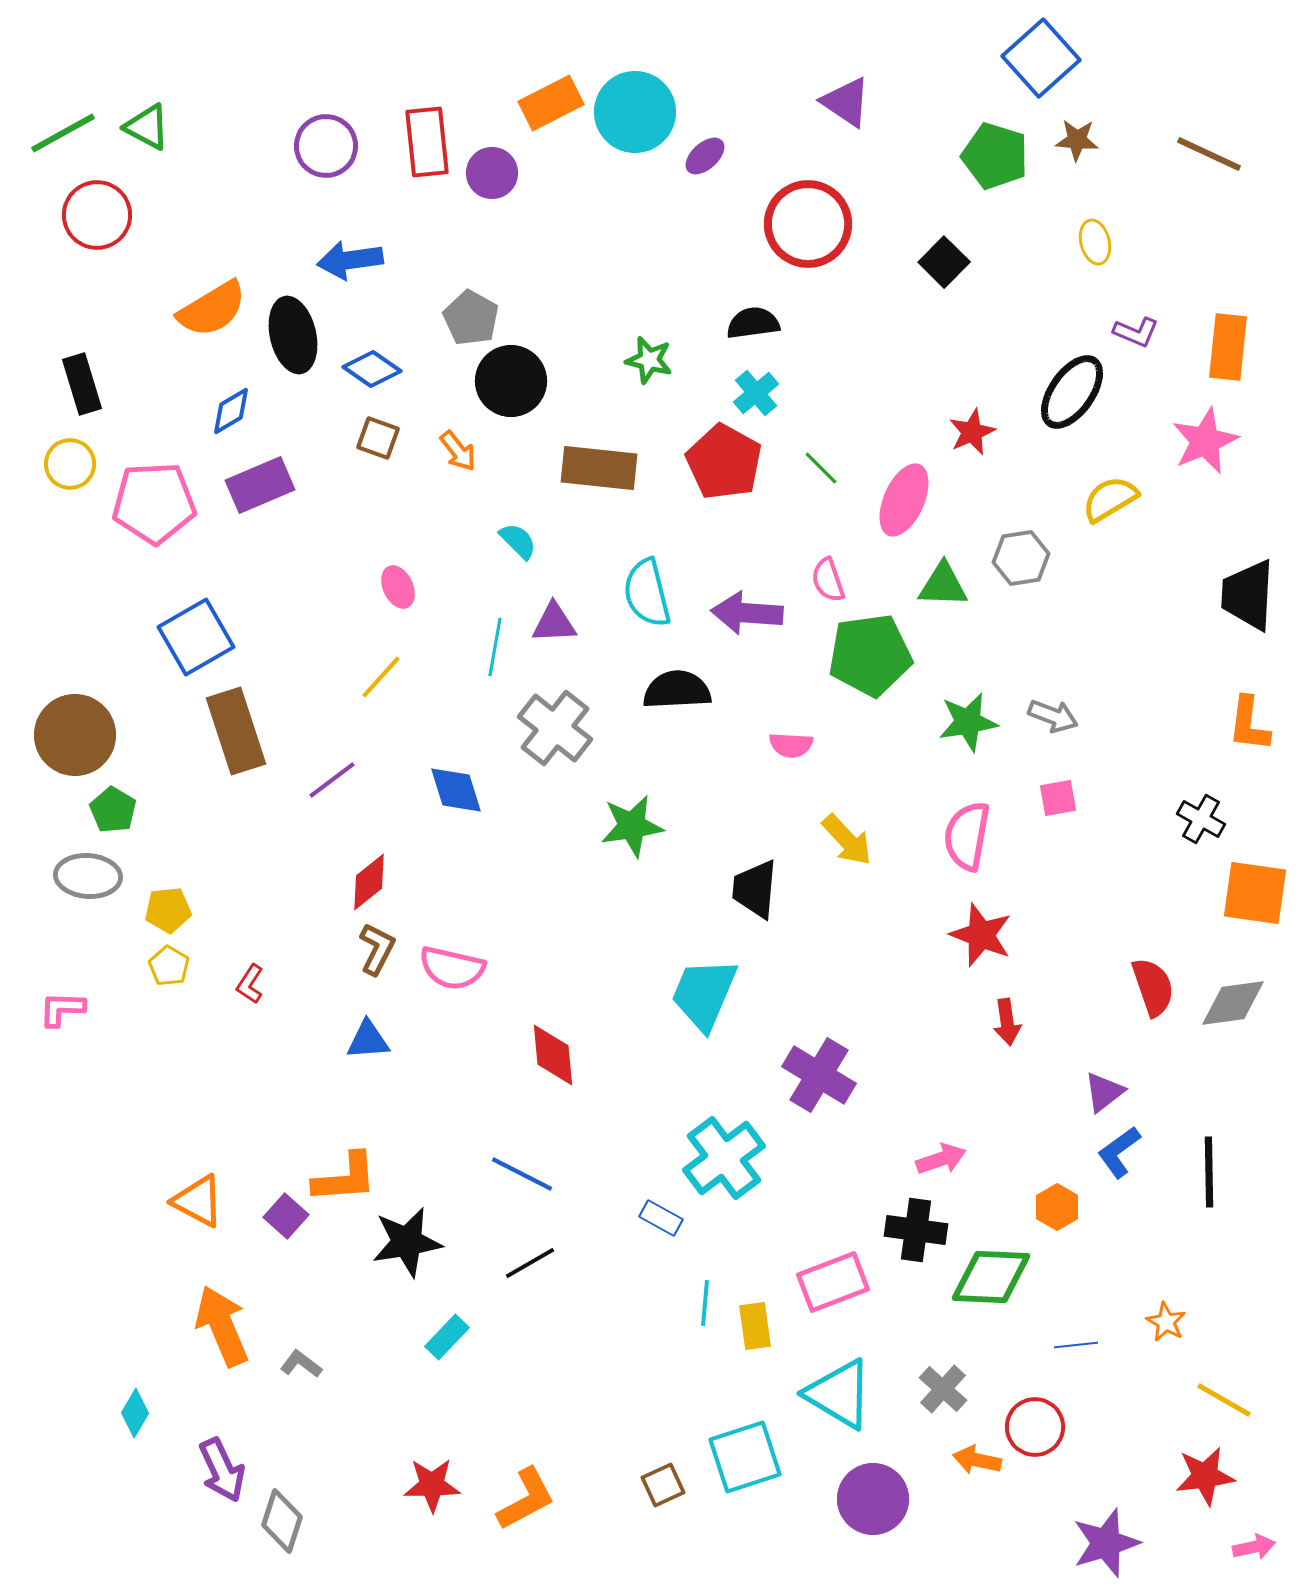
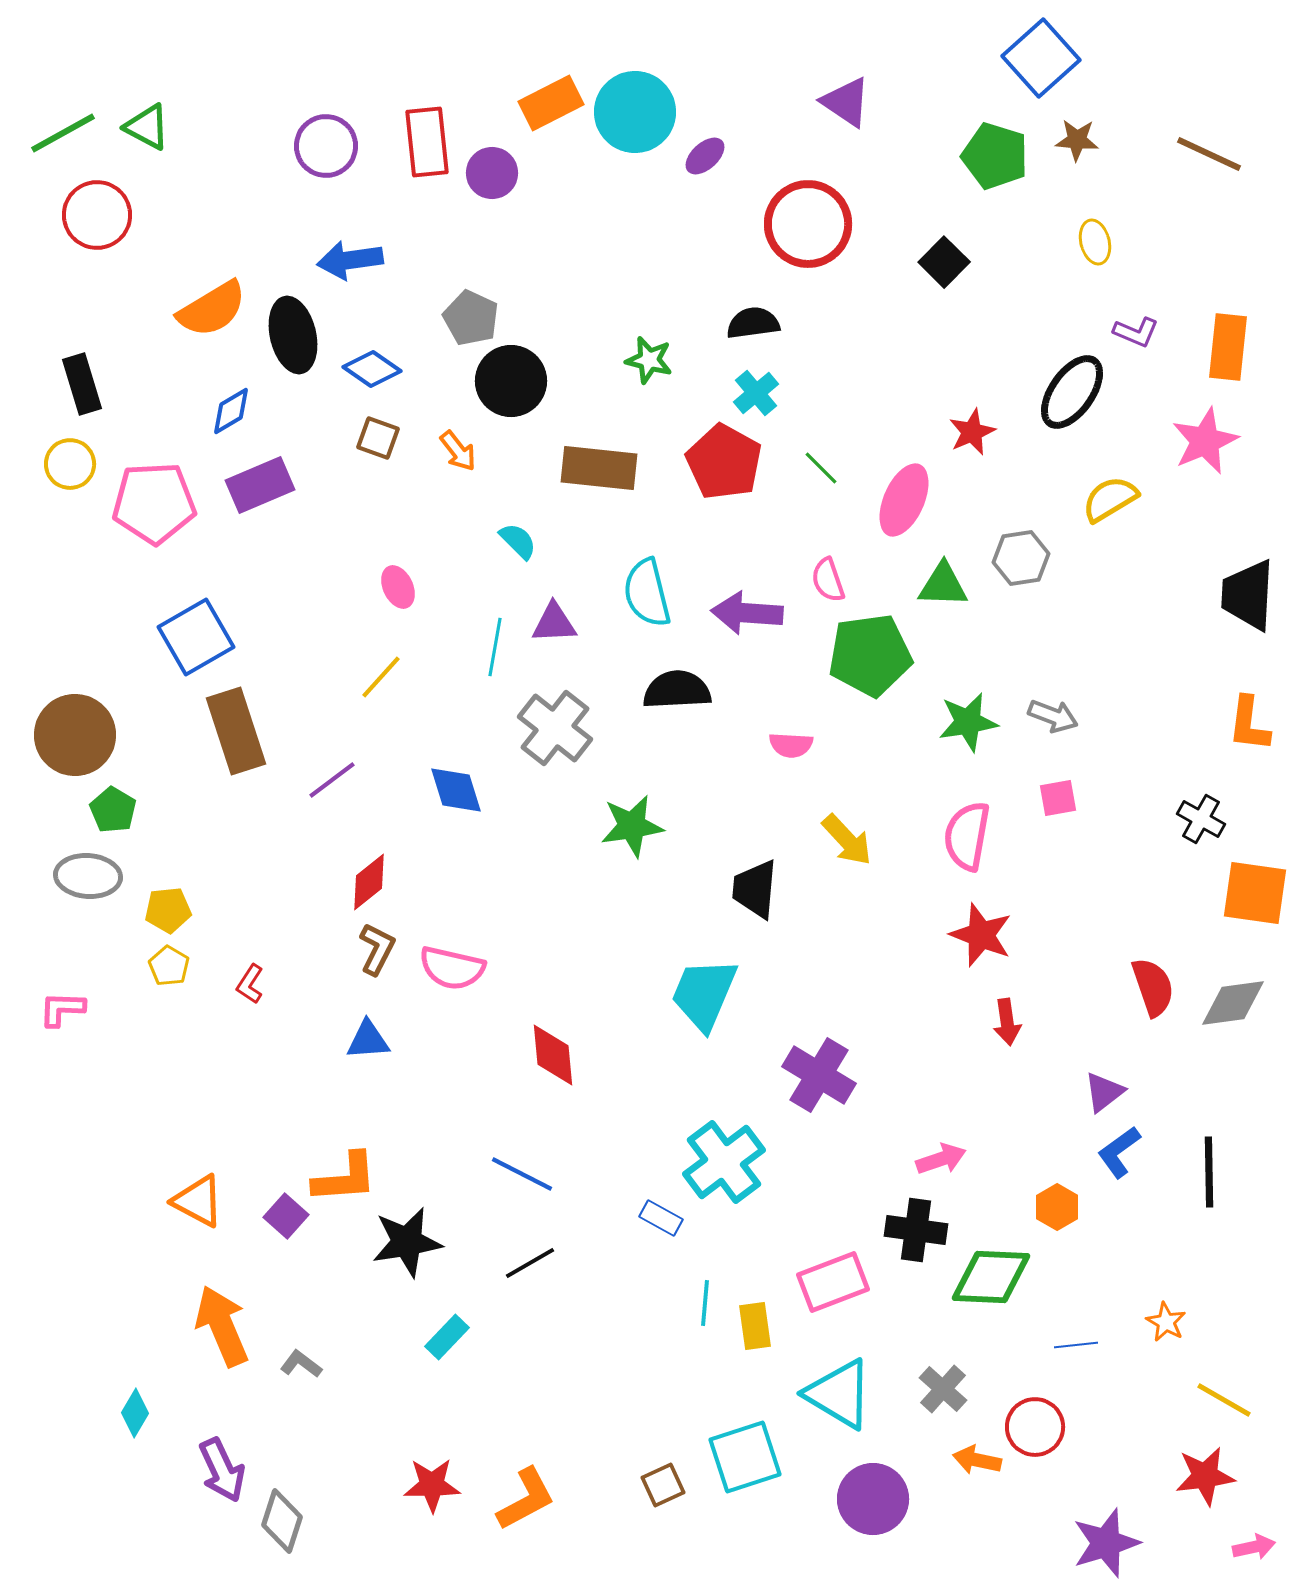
gray pentagon at (471, 318): rotated 4 degrees counterclockwise
cyan cross at (724, 1158): moved 4 px down
